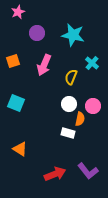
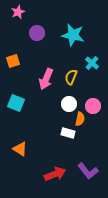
pink arrow: moved 2 px right, 14 px down
